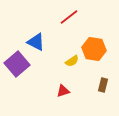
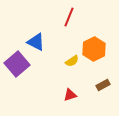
red line: rotated 30 degrees counterclockwise
orange hexagon: rotated 25 degrees clockwise
brown rectangle: rotated 48 degrees clockwise
red triangle: moved 7 px right, 4 px down
